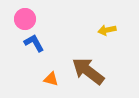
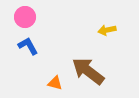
pink circle: moved 2 px up
blue L-shape: moved 6 px left, 3 px down
orange triangle: moved 4 px right, 4 px down
